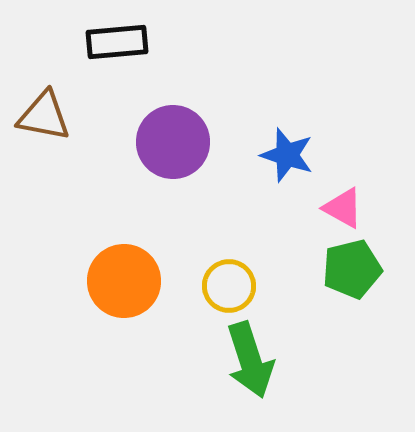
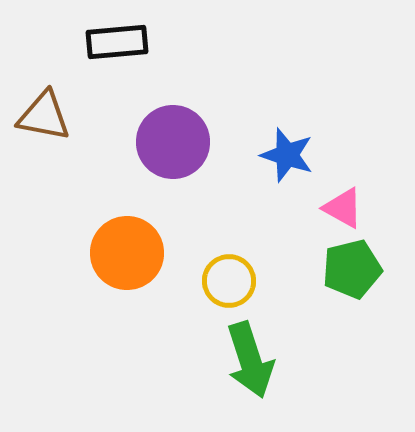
orange circle: moved 3 px right, 28 px up
yellow circle: moved 5 px up
